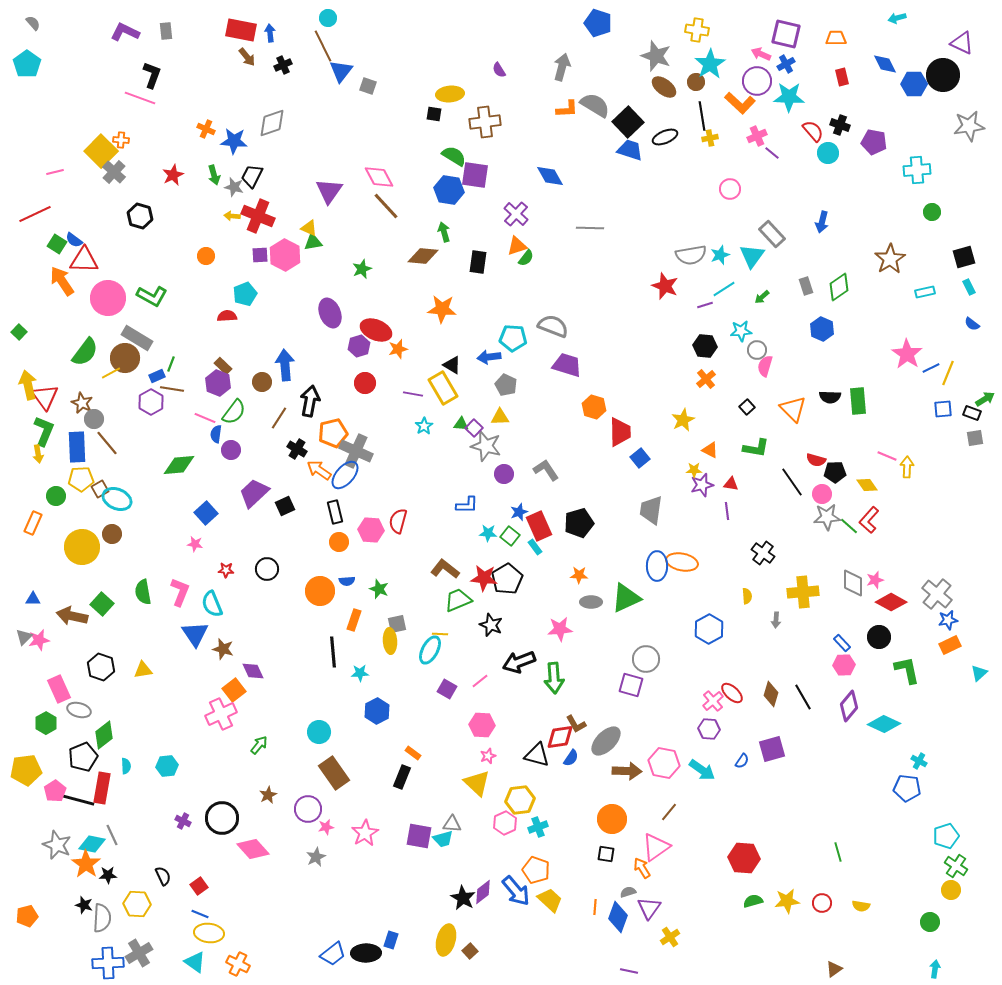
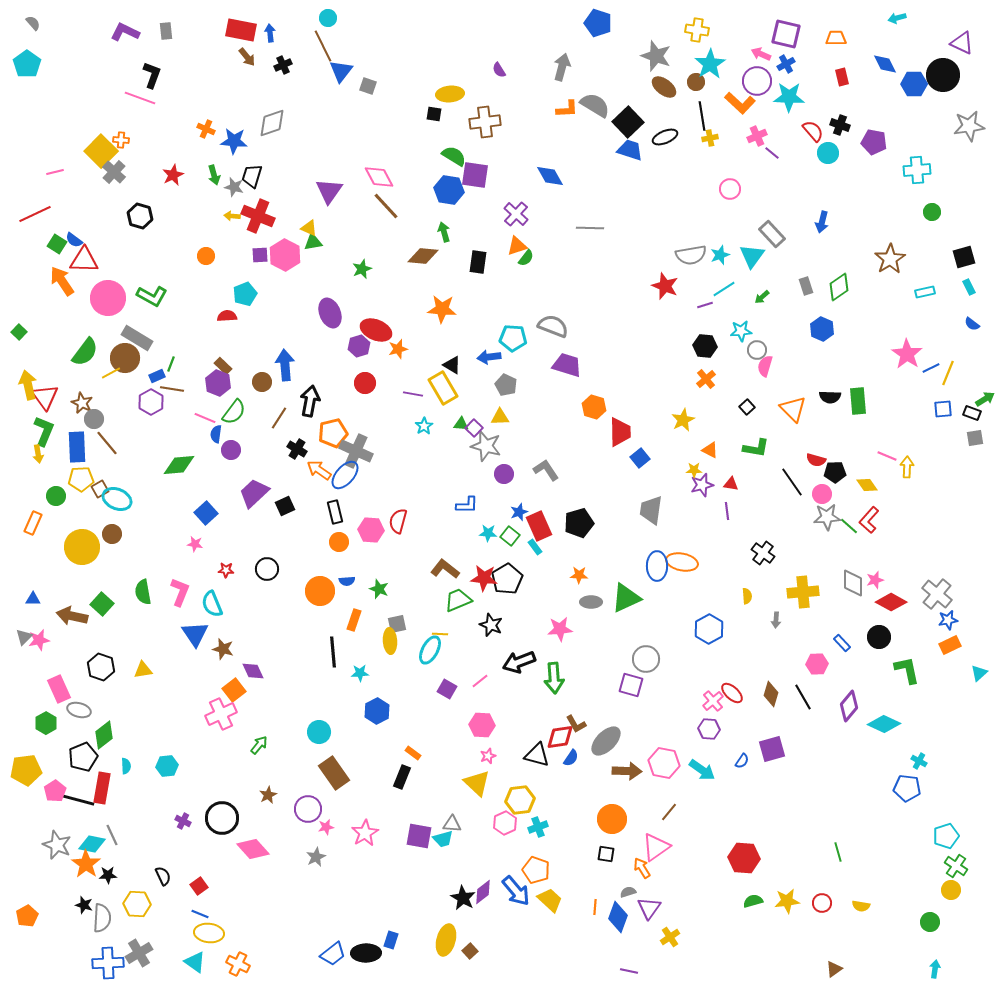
black trapezoid at (252, 176): rotated 10 degrees counterclockwise
pink hexagon at (844, 665): moved 27 px left, 1 px up
orange pentagon at (27, 916): rotated 15 degrees counterclockwise
